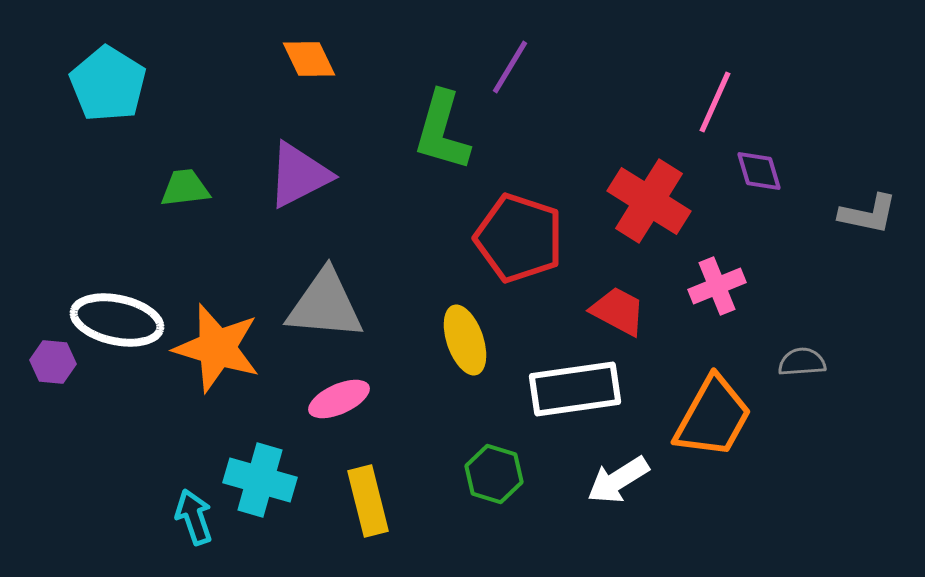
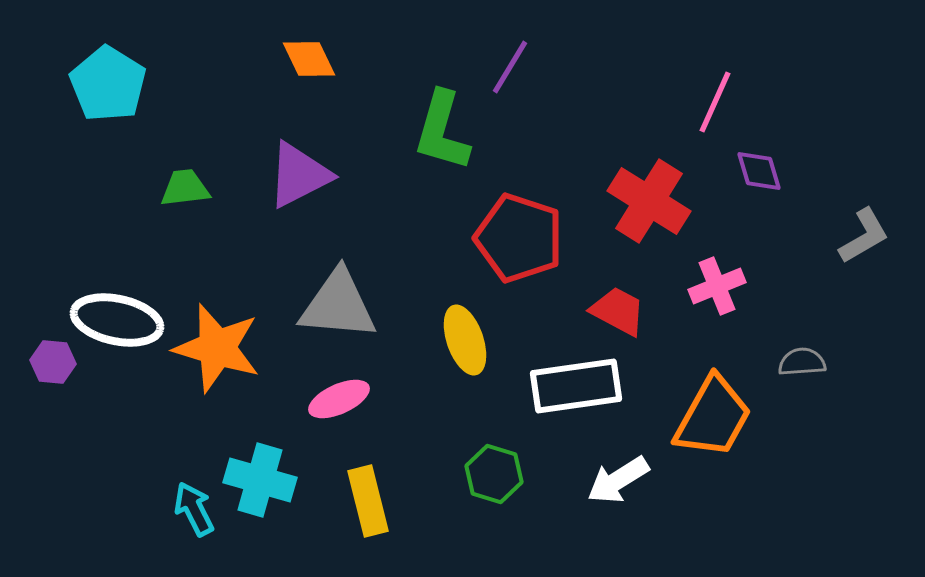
gray L-shape: moved 4 px left, 22 px down; rotated 42 degrees counterclockwise
gray triangle: moved 13 px right
white rectangle: moved 1 px right, 3 px up
cyan arrow: moved 8 px up; rotated 8 degrees counterclockwise
